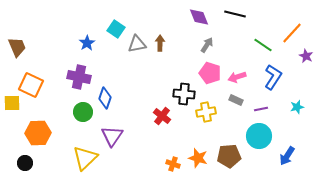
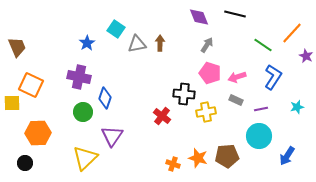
brown pentagon: moved 2 px left
